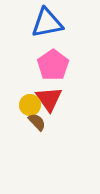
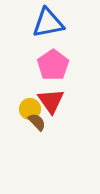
blue triangle: moved 1 px right
red triangle: moved 2 px right, 2 px down
yellow circle: moved 4 px down
